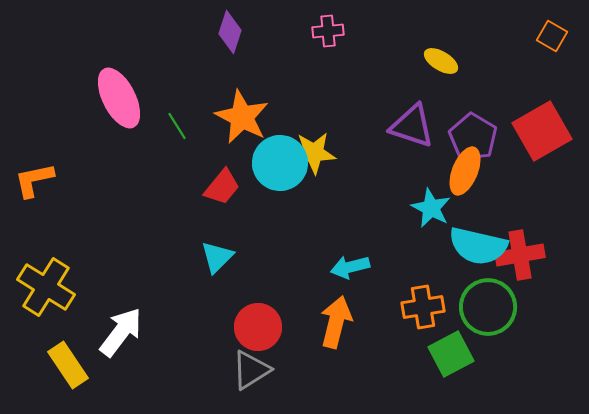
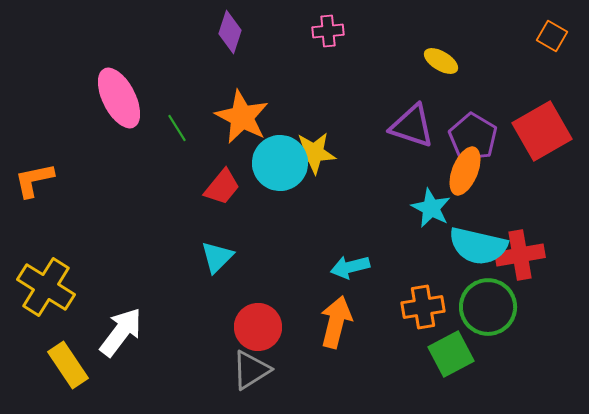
green line: moved 2 px down
